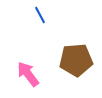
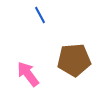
brown pentagon: moved 2 px left
